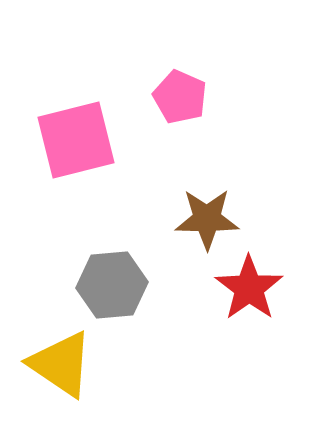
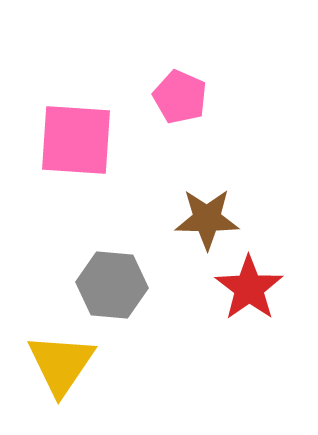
pink square: rotated 18 degrees clockwise
gray hexagon: rotated 10 degrees clockwise
yellow triangle: rotated 30 degrees clockwise
